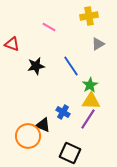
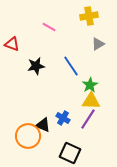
blue cross: moved 6 px down
